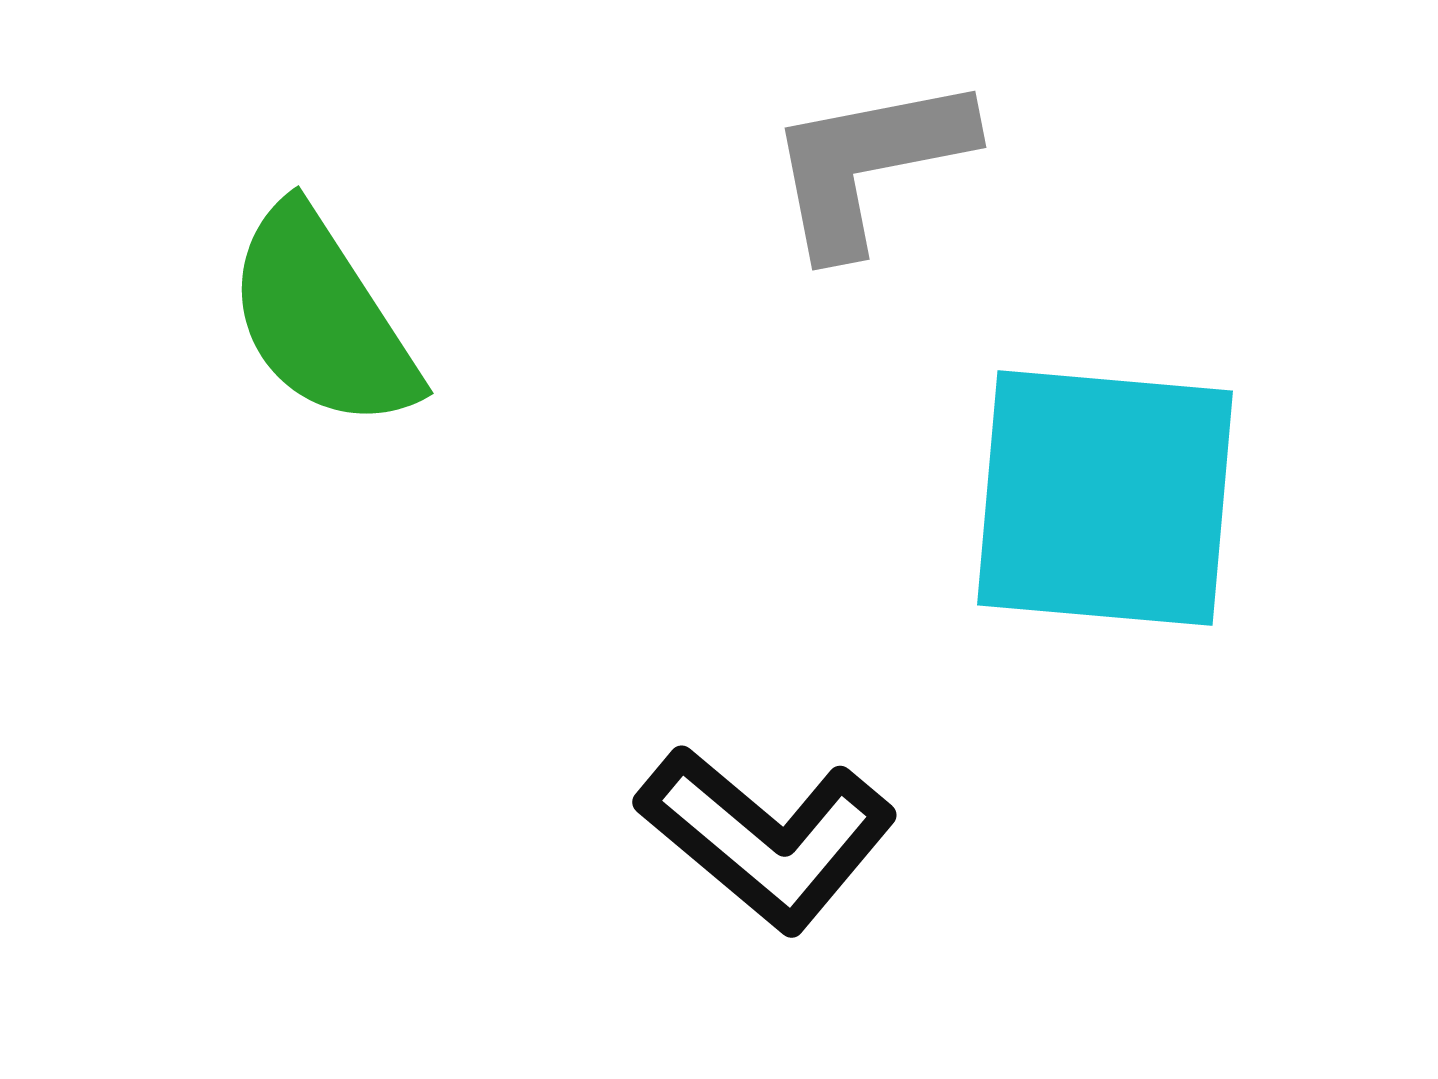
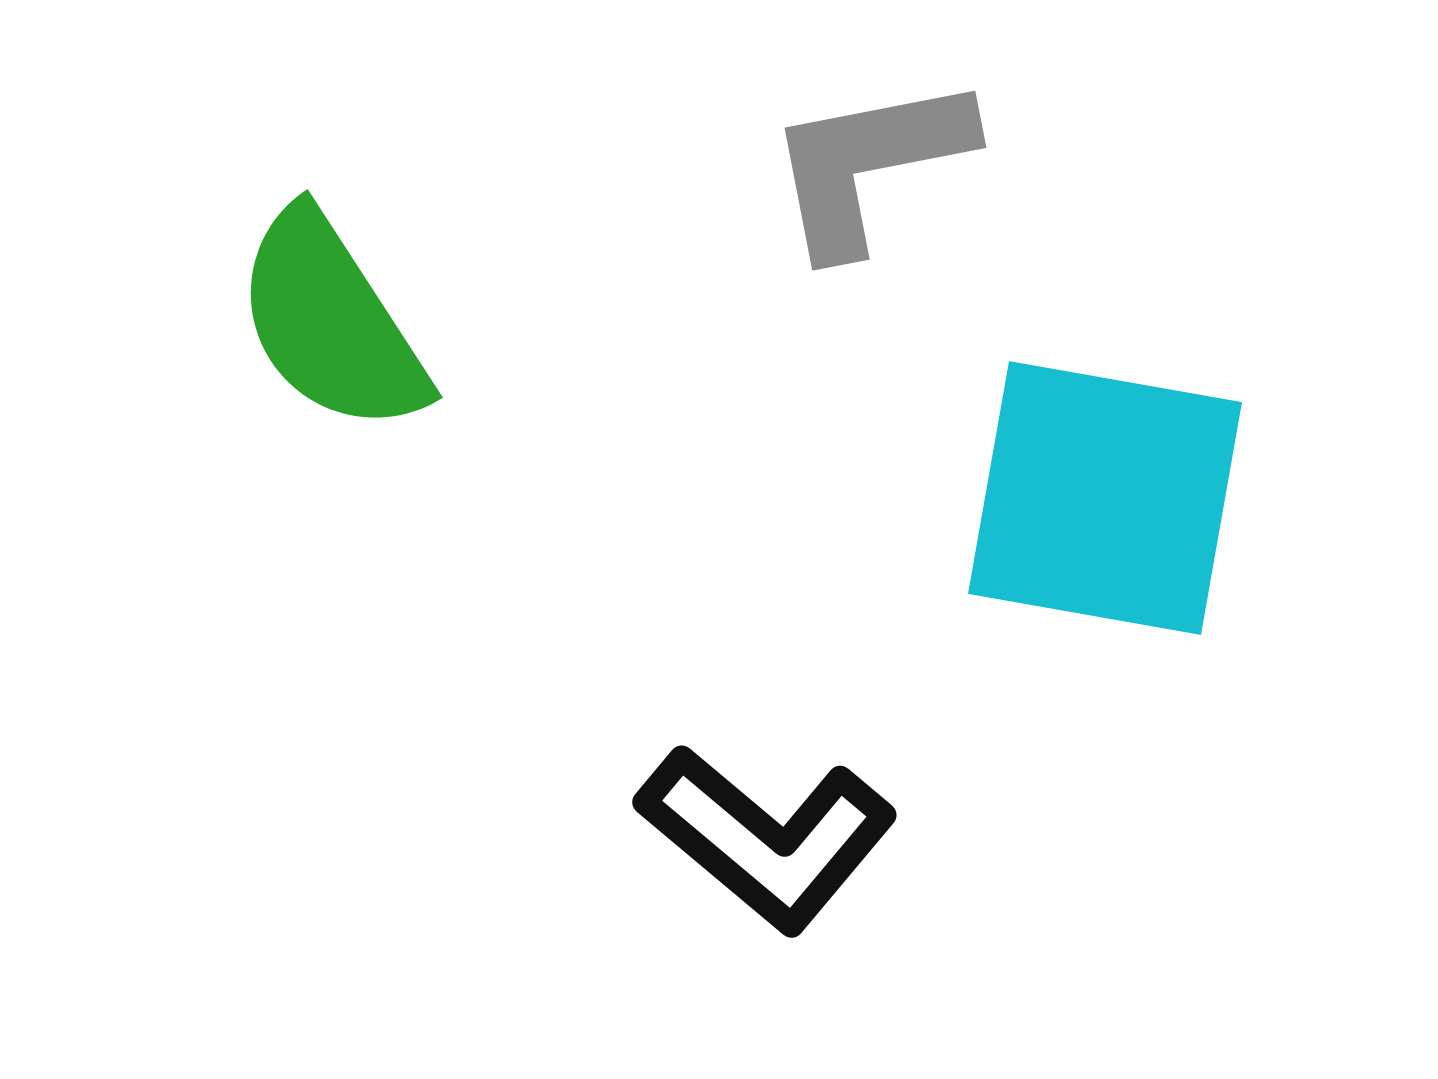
green semicircle: moved 9 px right, 4 px down
cyan square: rotated 5 degrees clockwise
